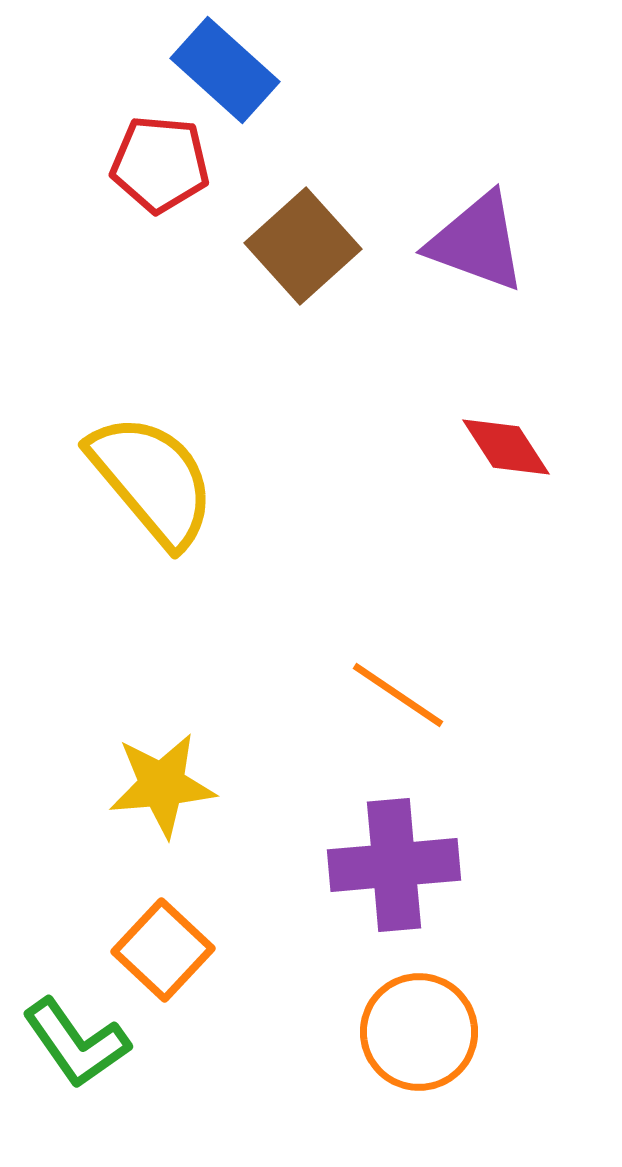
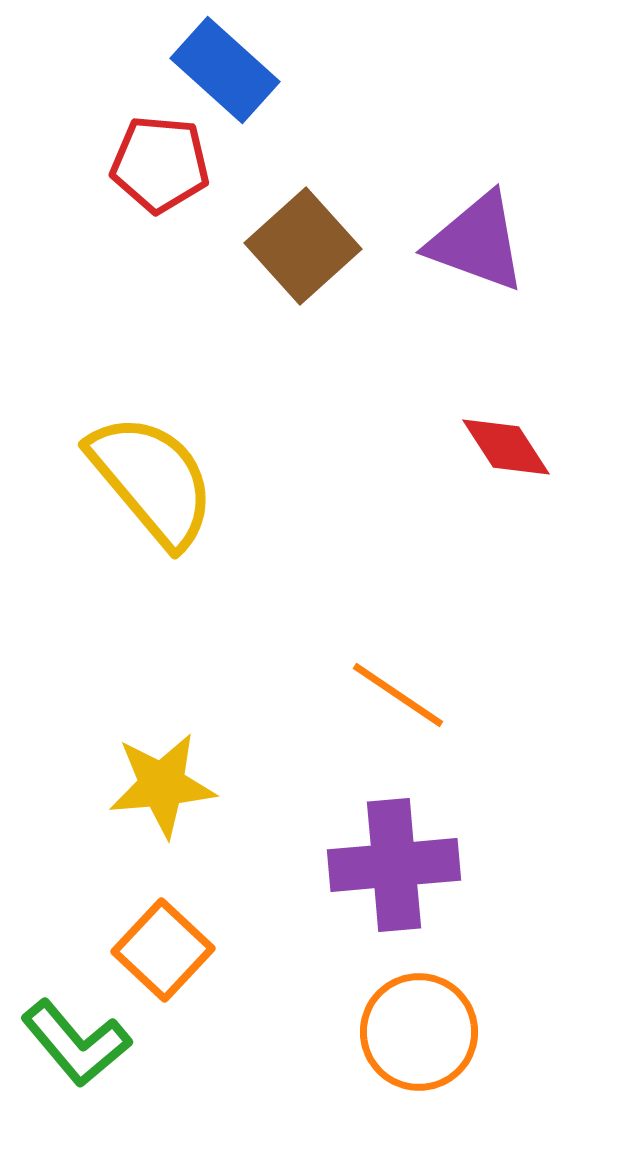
green L-shape: rotated 5 degrees counterclockwise
